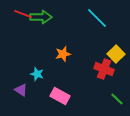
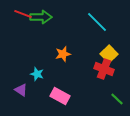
cyan line: moved 4 px down
yellow square: moved 7 px left
